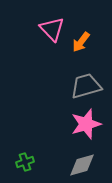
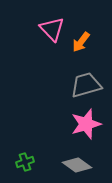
gray trapezoid: moved 1 px up
gray diamond: moved 5 px left; rotated 52 degrees clockwise
